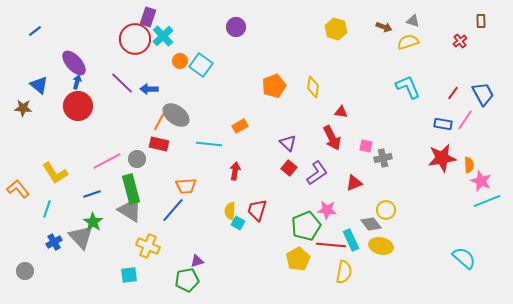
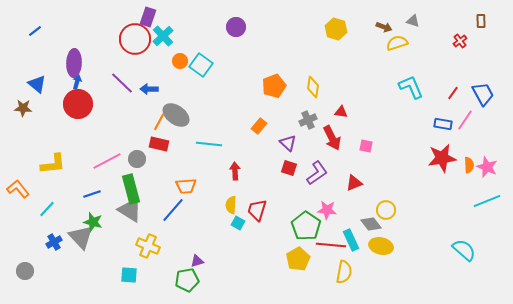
yellow semicircle at (408, 42): moved 11 px left, 1 px down
purple ellipse at (74, 63): rotated 44 degrees clockwise
blue triangle at (39, 85): moved 2 px left, 1 px up
cyan L-shape at (408, 87): moved 3 px right
red circle at (78, 106): moved 2 px up
orange rectangle at (240, 126): moved 19 px right; rotated 21 degrees counterclockwise
gray cross at (383, 158): moved 75 px left, 38 px up; rotated 12 degrees counterclockwise
red square at (289, 168): rotated 21 degrees counterclockwise
red arrow at (235, 171): rotated 12 degrees counterclockwise
yellow L-shape at (55, 173): moved 2 px left, 9 px up; rotated 64 degrees counterclockwise
pink star at (481, 181): moved 6 px right, 14 px up
cyan line at (47, 209): rotated 24 degrees clockwise
yellow semicircle at (230, 211): moved 1 px right, 6 px up
green star at (93, 222): rotated 18 degrees counterclockwise
green pentagon at (306, 226): rotated 16 degrees counterclockwise
cyan semicircle at (464, 258): moved 8 px up
cyan square at (129, 275): rotated 12 degrees clockwise
